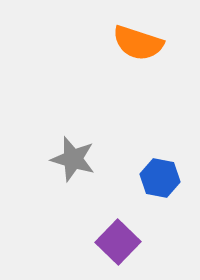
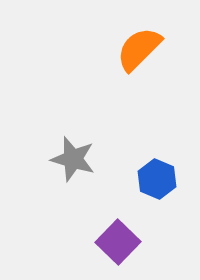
orange semicircle: moved 1 px right, 6 px down; rotated 117 degrees clockwise
blue hexagon: moved 3 px left, 1 px down; rotated 12 degrees clockwise
